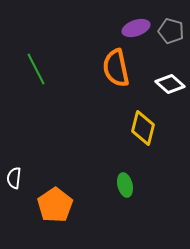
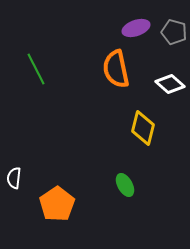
gray pentagon: moved 3 px right, 1 px down
orange semicircle: moved 1 px down
green ellipse: rotated 15 degrees counterclockwise
orange pentagon: moved 2 px right, 1 px up
